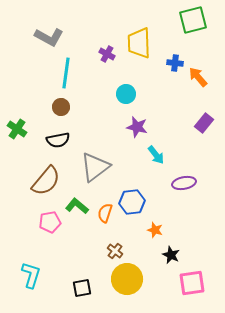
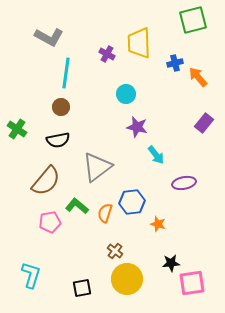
blue cross: rotated 21 degrees counterclockwise
gray triangle: moved 2 px right
orange star: moved 3 px right, 6 px up
black star: moved 8 px down; rotated 30 degrees counterclockwise
